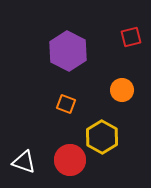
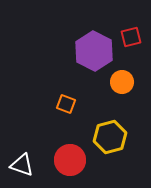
purple hexagon: moved 26 px right
orange circle: moved 8 px up
yellow hexagon: moved 8 px right; rotated 16 degrees clockwise
white triangle: moved 2 px left, 3 px down
